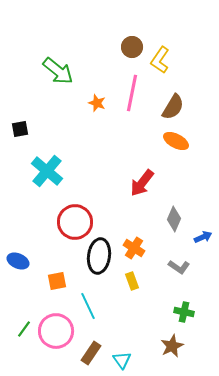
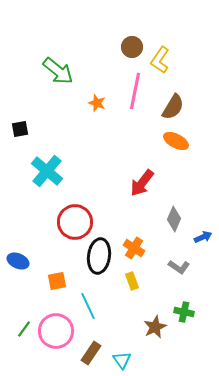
pink line: moved 3 px right, 2 px up
brown star: moved 17 px left, 19 px up
